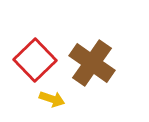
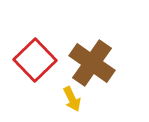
yellow arrow: moved 20 px right; rotated 45 degrees clockwise
